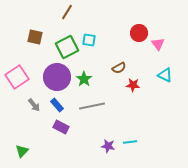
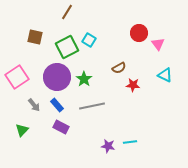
cyan square: rotated 24 degrees clockwise
green triangle: moved 21 px up
